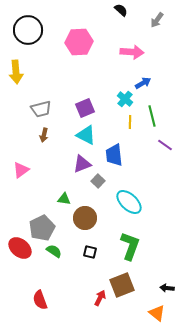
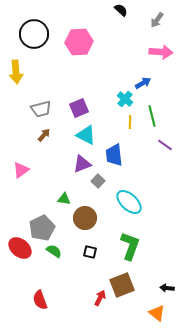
black circle: moved 6 px right, 4 px down
pink arrow: moved 29 px right
purple square: moved 6 px left
brown arrow: rotated 152 degrees counterclockwise
